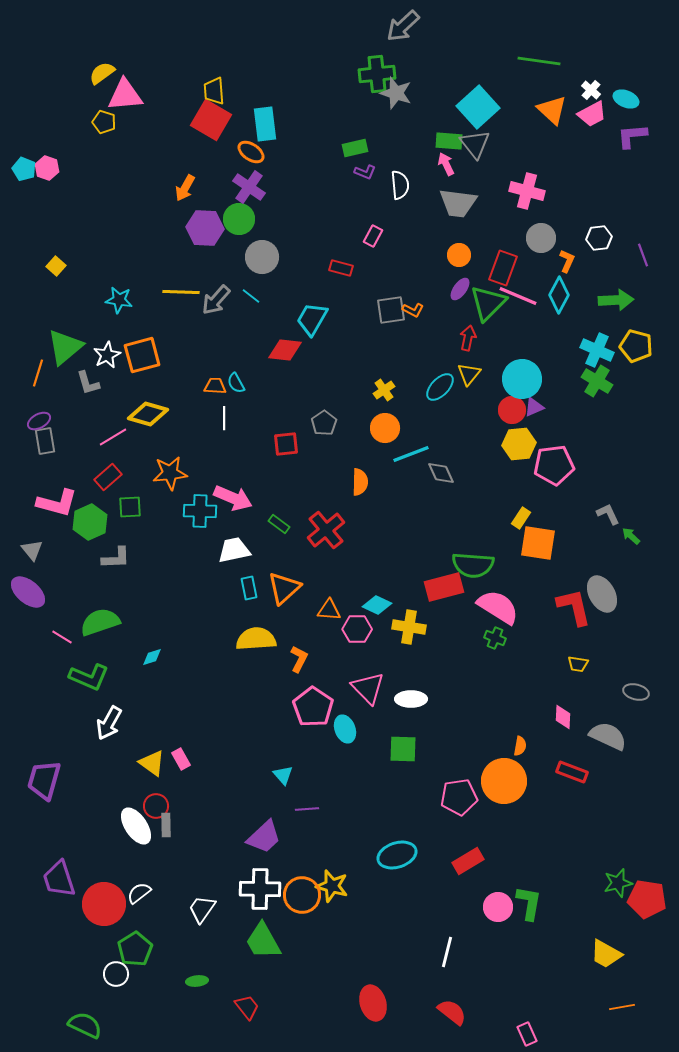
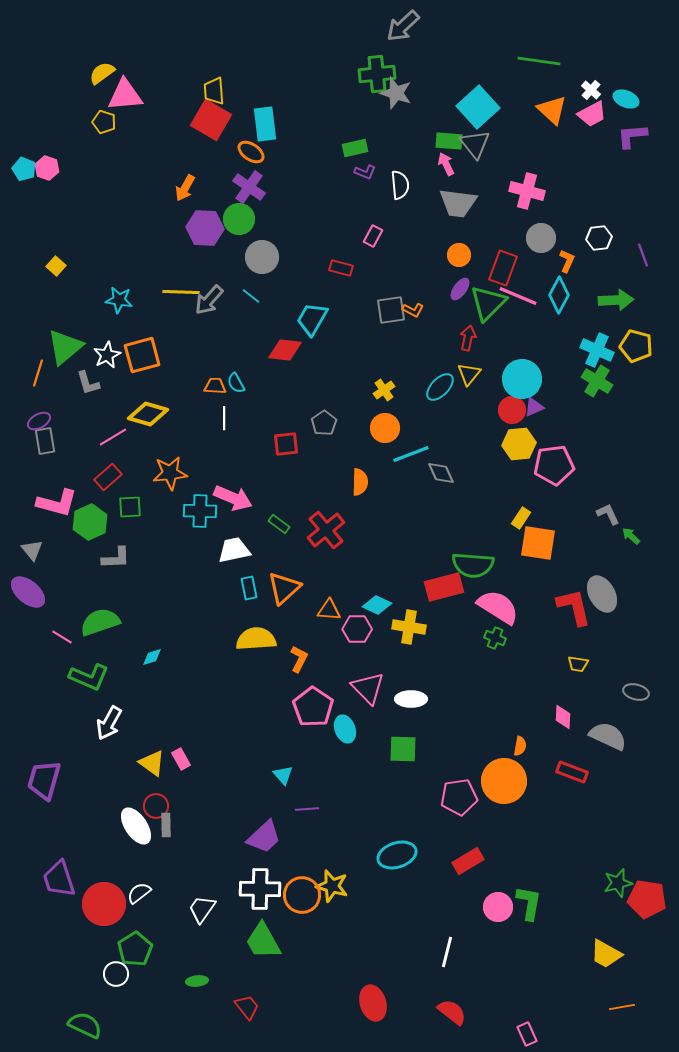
gray arrow at (216, 300): moved 7 px left
